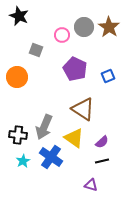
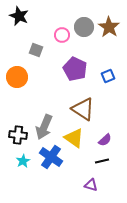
purple semicircle: moved 3 px right, 2 px up
